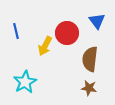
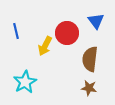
blue triangle: moved 1 px left
